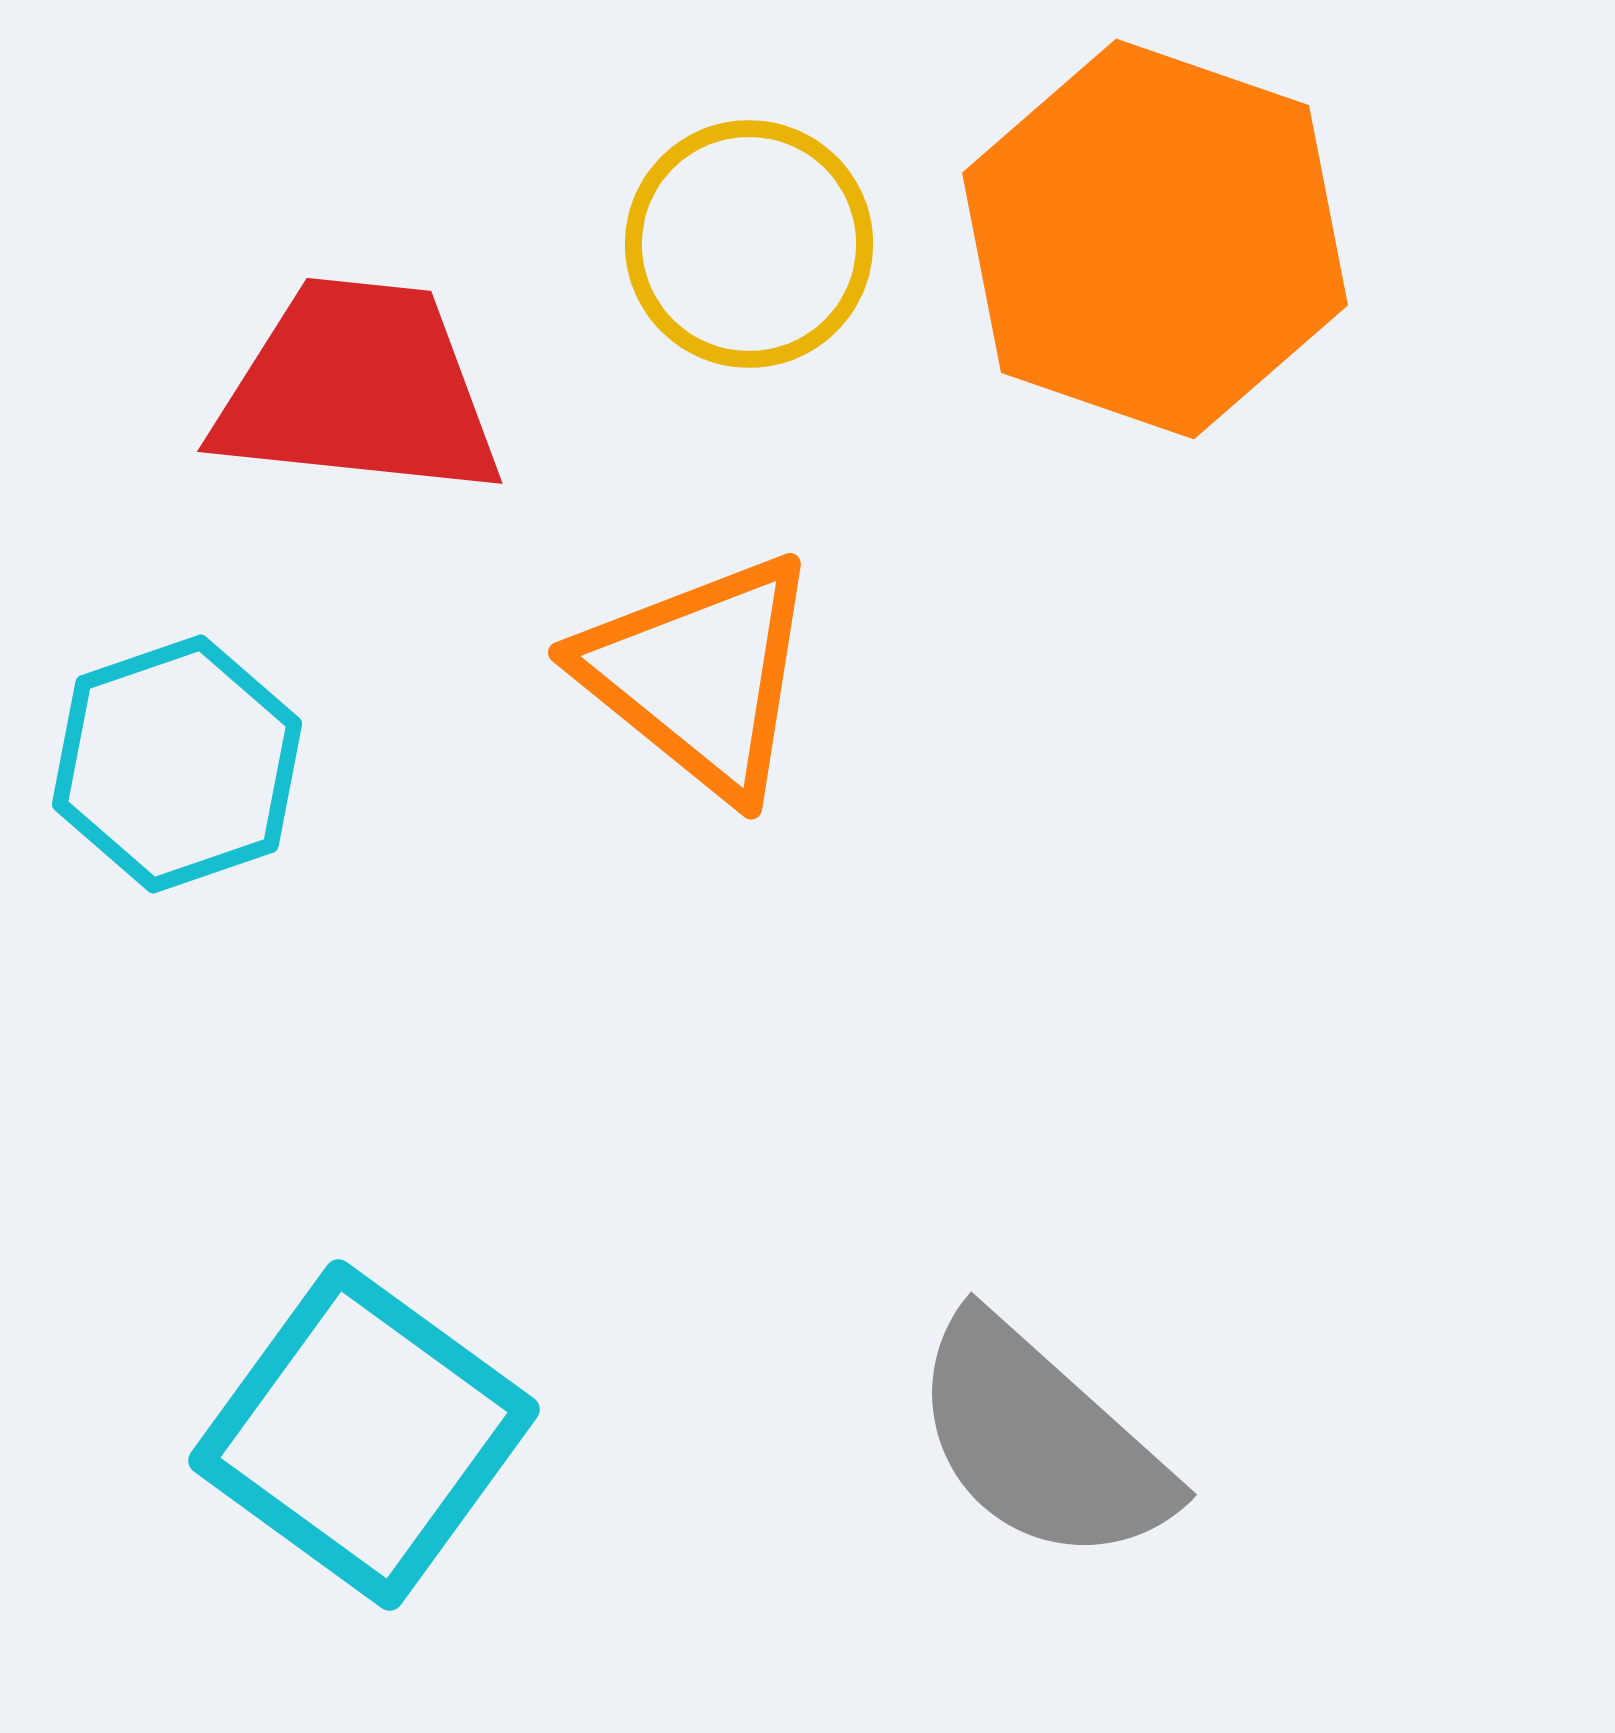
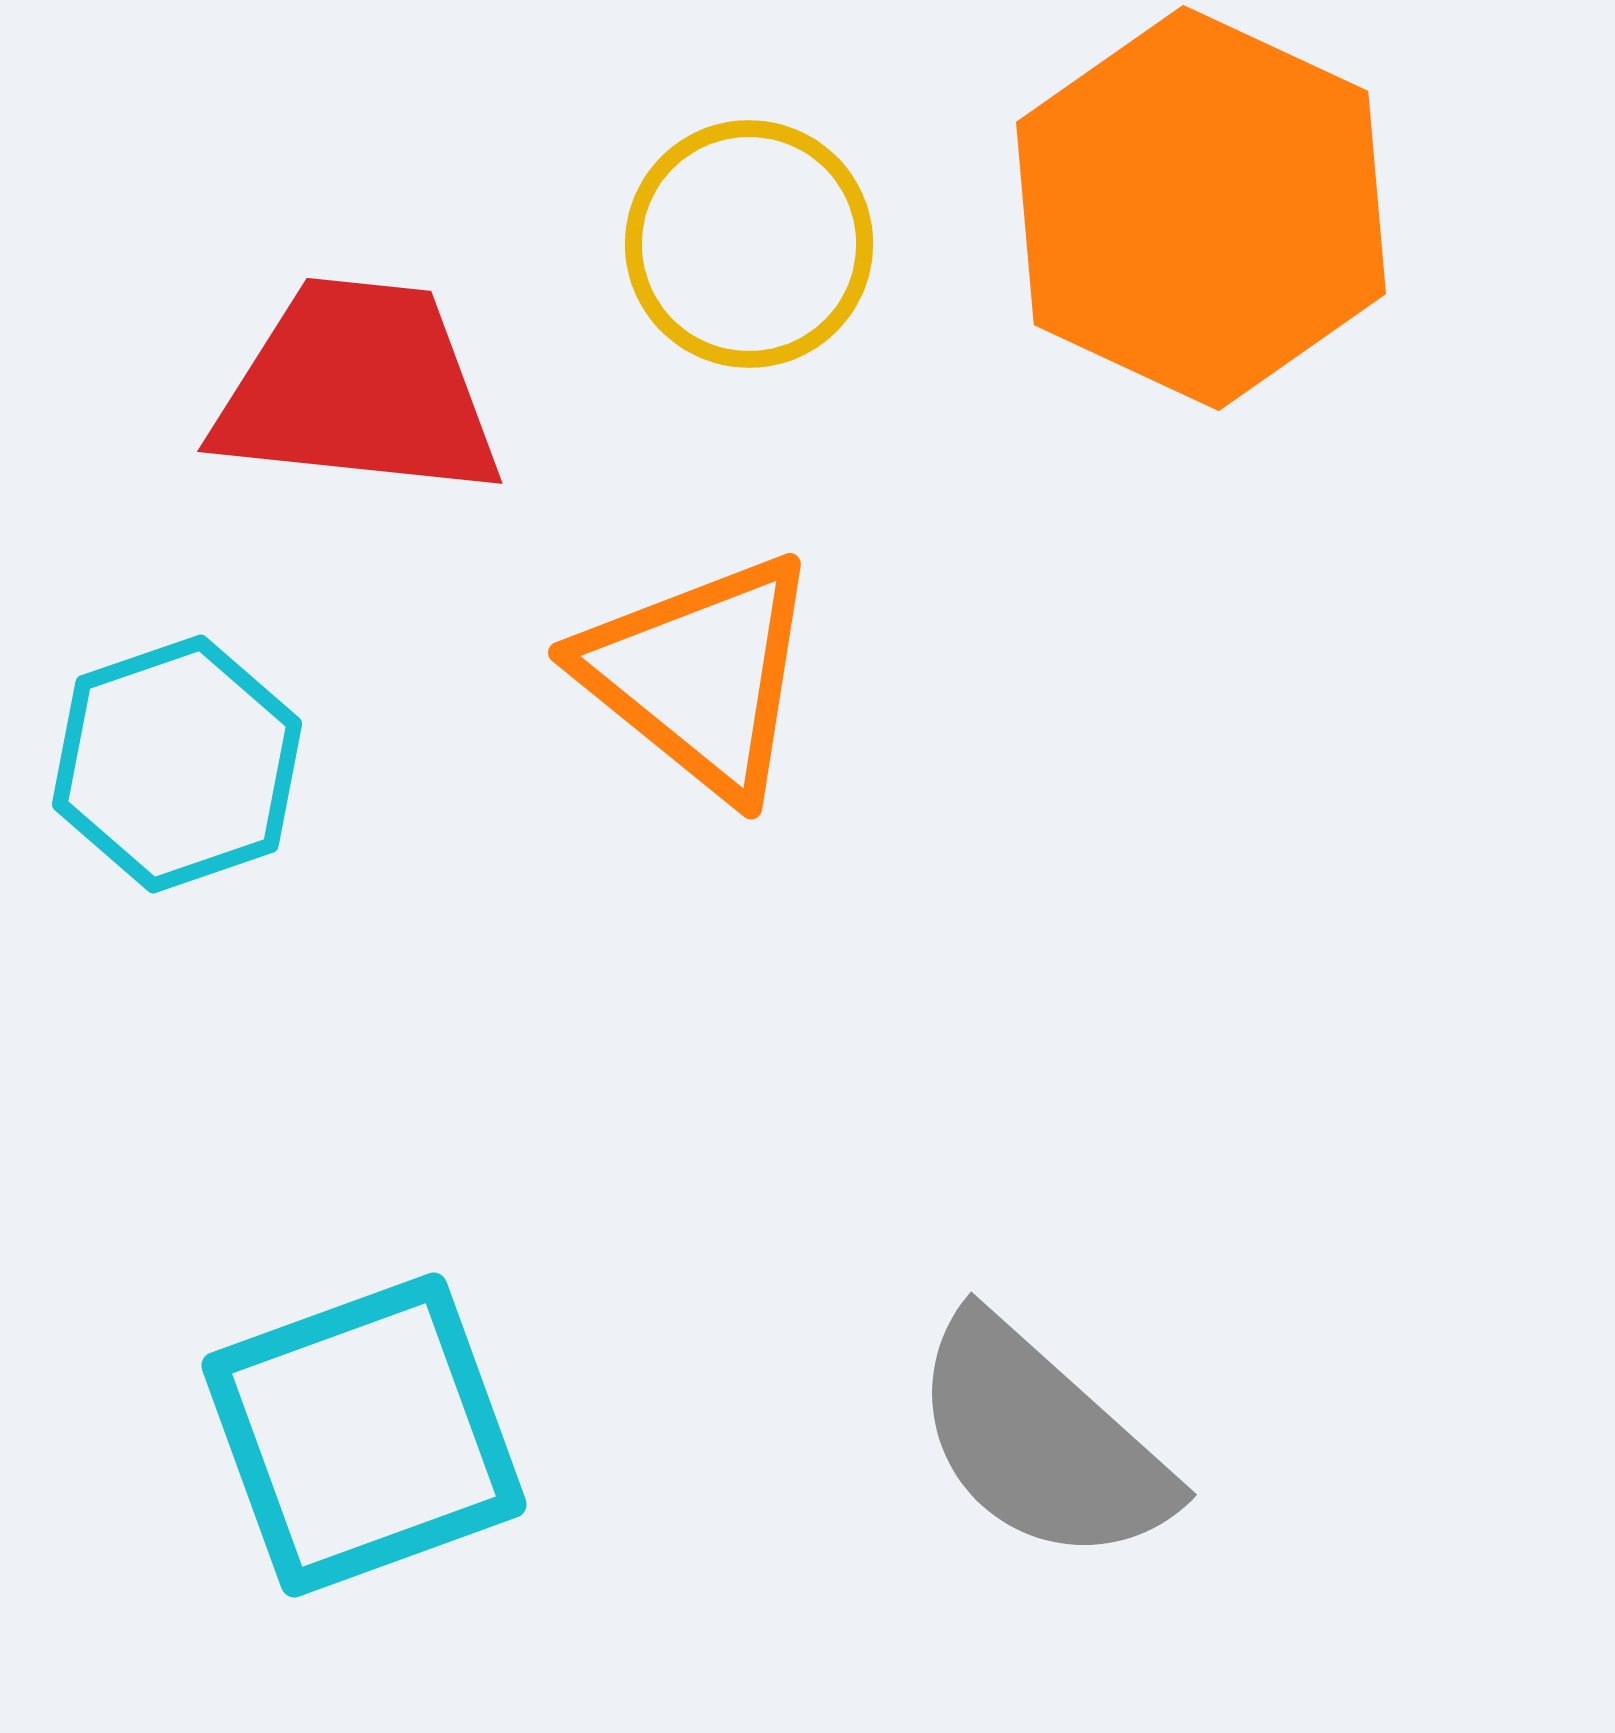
orange hexagon: moved 46 px right, 31 px up; rotated 6 degrees clockwise
cyan square: rotated 34 degrees clockwise
